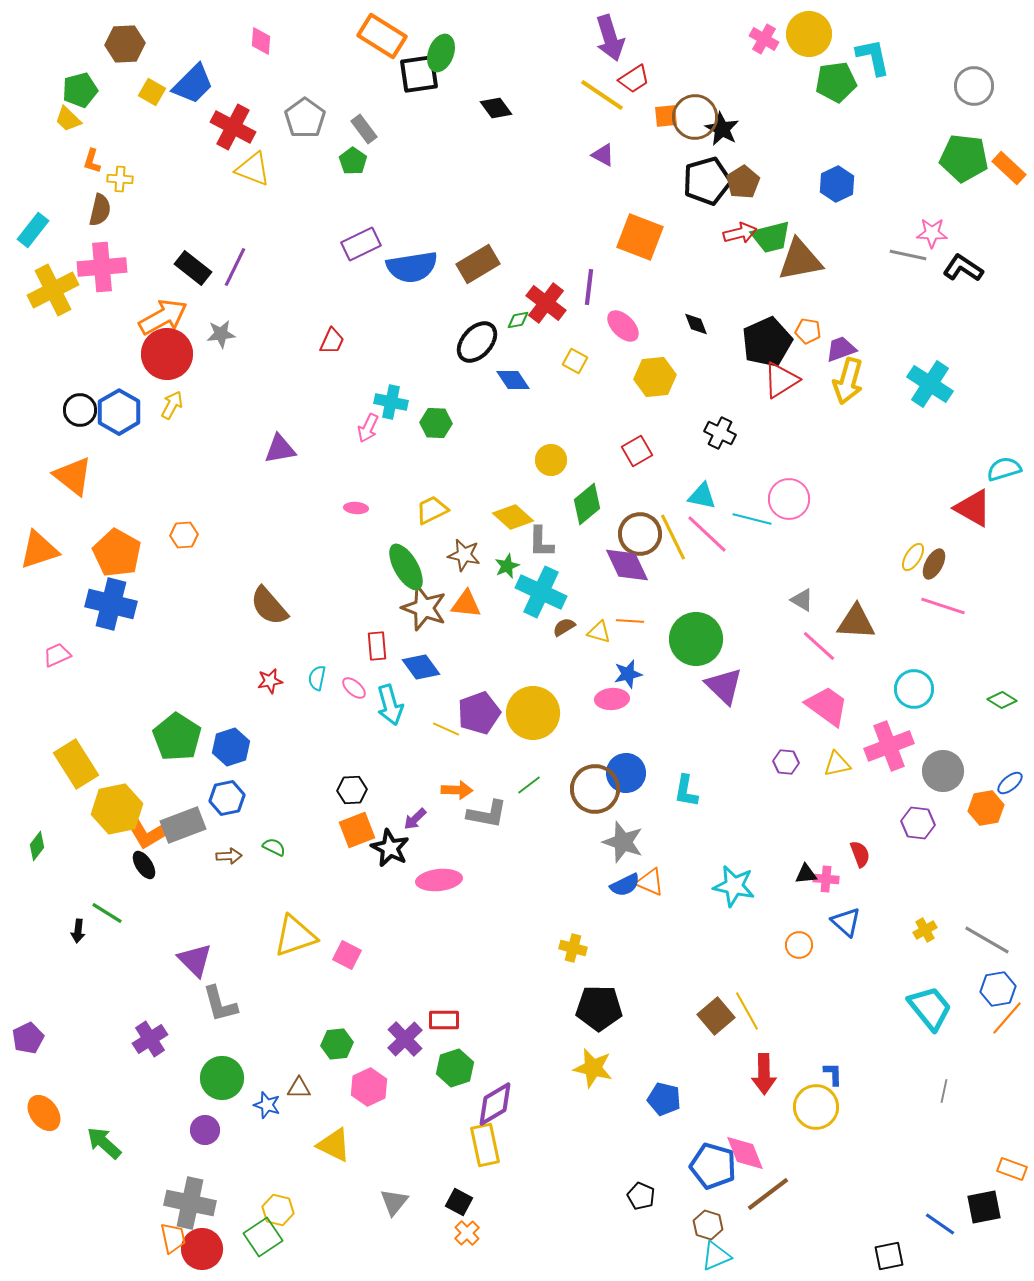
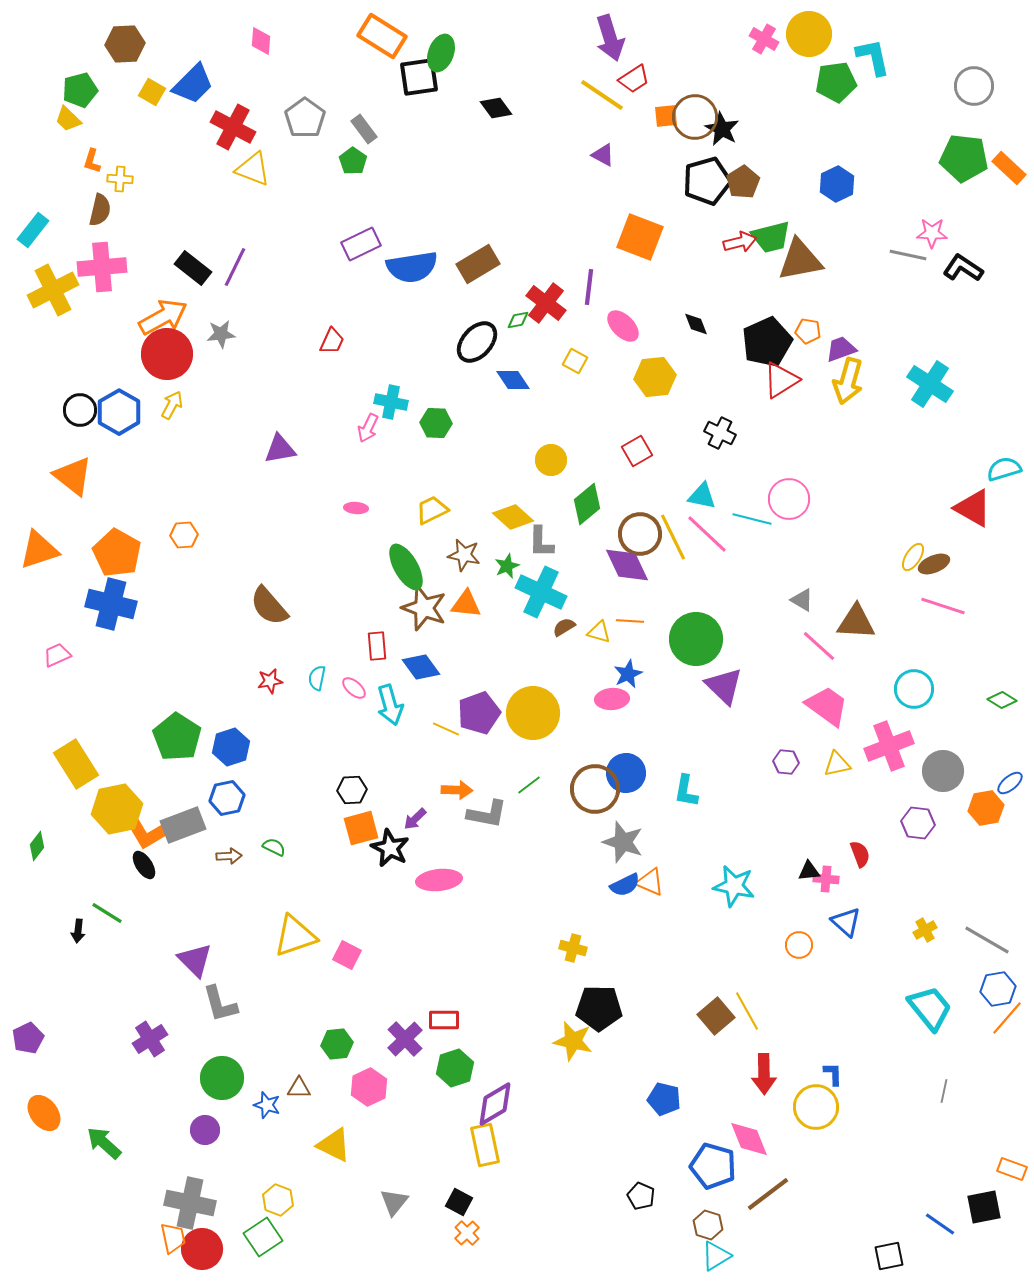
black square at (419, 74): moved 3 px down
red arrow at (740, 233): moved 9 px down
brown ellipse at (934, 564): rotated 40 degrees clockwise
blue star at (628, 674): rotated 12 degrees counterclockwise
orange square at (357, 830): moved 4 px right, 2 px up; rotated 6 degrees clockwise
black triangle at (806, 874): moved 3 px right, 3 px up
yellow star at (593, 1068): moved 20 px left, 27 px up
pink diamond at (745, 1153): moved 4 px right, 14 px up
yellow hexagon at (278, 1210): moved 10 px up; rotated 8 degrees clockwise
cyan triangle at (716, 1256): rotated 8 degrees counterclockwise
